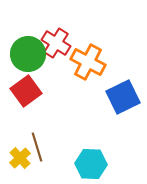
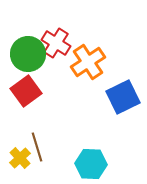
orange cross: rotated 28 degrees clockwise
